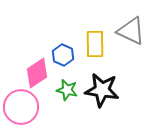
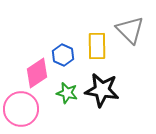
gray triangle: moved 1 px left, 1 px up; rotated 20 degrees clockwise
yellow rectangle: moved 2 px right, 2 px down
green star: moved 3 px down
pink circle: moved 2 px down
